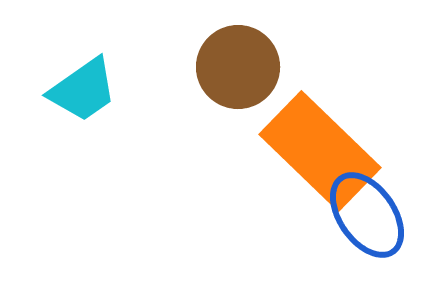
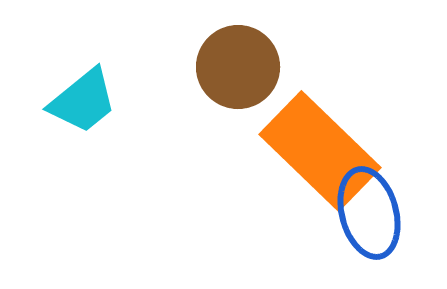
cyan trapezoid: moved 11 px down; rotated 4 degrees counterclockwise
blue ellipse: moved 2 px right, 2 px up; rotated 20 degrees clockwise
